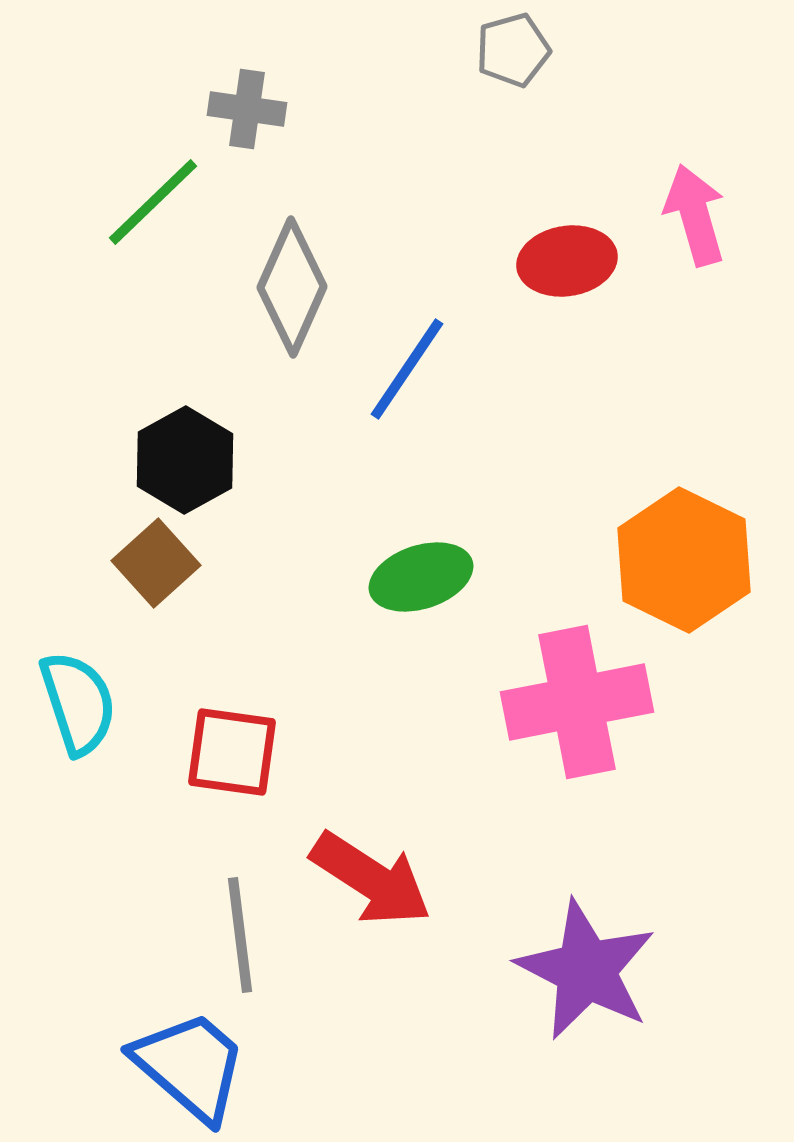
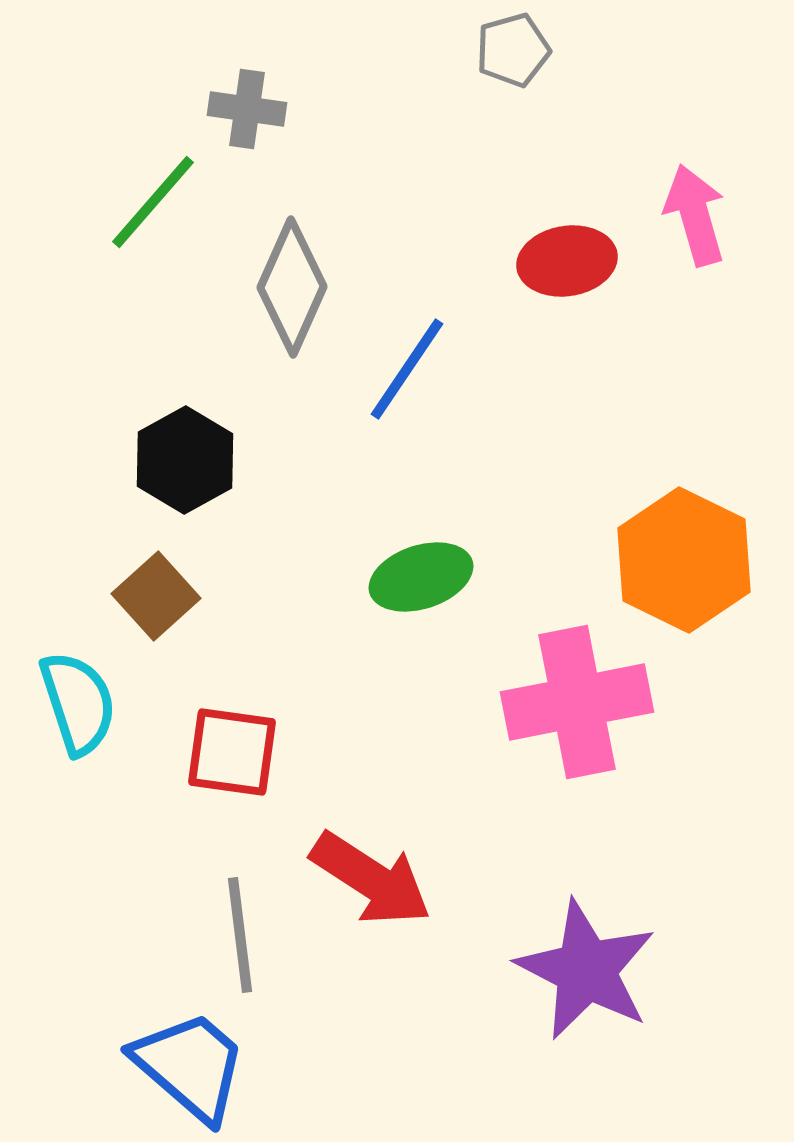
green line: rotated 5 degrees counterclockwise
brown square: moved 33 px down
